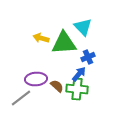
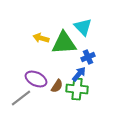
purple ellipse: rotated 30 degrees clockwise
brown semicircle: rotated 80 degrees clockwise
